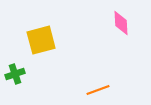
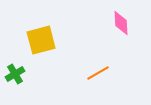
green cross: rotated 12 degrees counterclockwise
orange line: moved 17 px up; rotated 10 degrees counterclockwise
